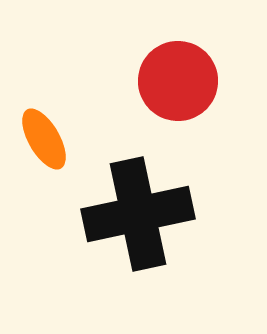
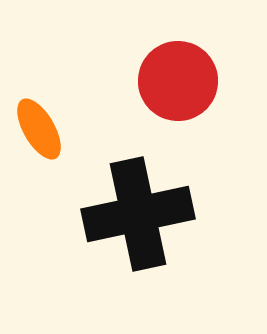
orange ellipse: moved 5 px left, 10 px up
